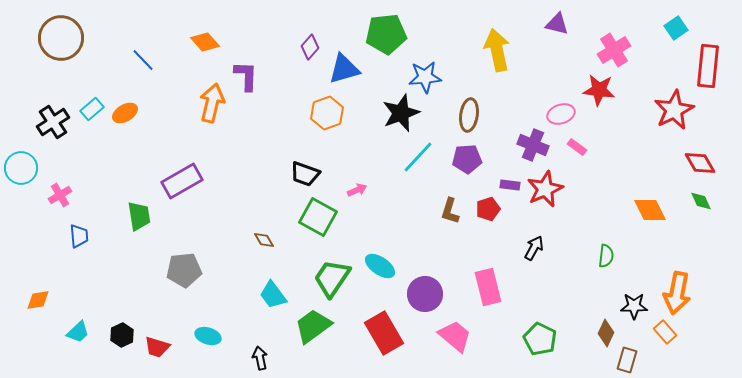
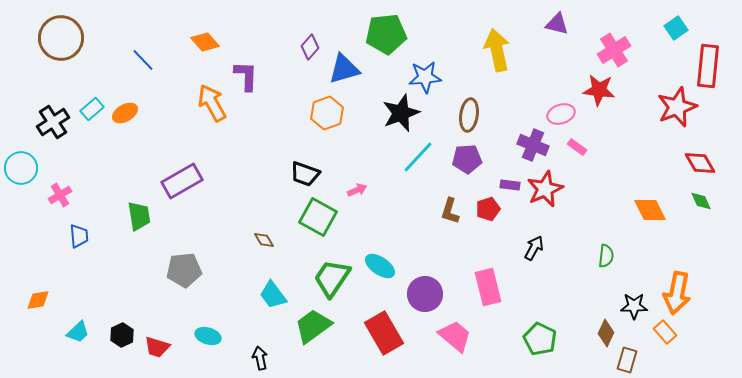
orange arrow at (212, 103): rotated 42 degrees counterclockwise
red star at (674, 110): moved 3 px right, 3 px up; rotated 6 degrees clockwise
